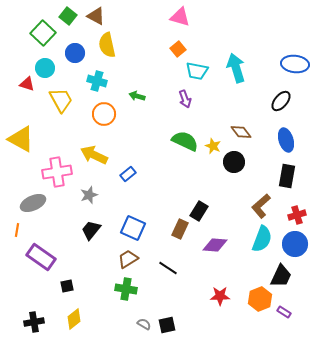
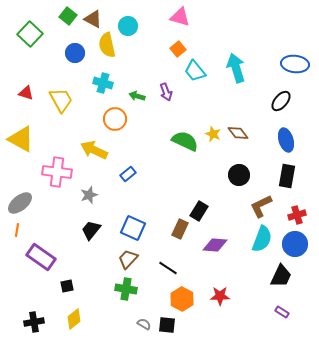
brown triangle at (96, 16): moved 3 px left, 3 px down
green square at (43, 33): moved 13 px left, 1 px down
cyan circle at (45, 68): moved 83 px right, 42 px up
cyan trapezoid at (197, 71): moved 2 px left; rotated 40 degrees clockwise
cyan cross at (97, 81): moved 6 px right, 2 px down
red triangle at (27, 84): moved 1 px left, 9 px down
purple arrow at (185, 99): moved 19 px left, 7 px up
orange circle at (104, 114): moved 11 px right, 5 px down
brown diamond at (241, 132): moved 3 px left, 1 px down
yellow star at (213, 146): moved 12 px up
yellow arrow at (94, 155): moved 5 px up
black circle at (234, 162): moved 5 px right, 13 px down
pink cross at (57, 172): rotated 16 degrees clockwise
gray ellipse at (33, 203): moved 13 px left; rotated 15 degrees counterclockwise
brown L-shape at (261, 206): rotated 15 degrees clockwise
brown trapezoid at (128, 259): rotated 15 degrees counterclockwise
orange hexagon at (260, 299): moved 78 px left; rotated 10 degrees counterclockwise
purple rectangle at (284, 312): moved 2 px left
black square at (167, 325): rotated 18 degrees clockwise
